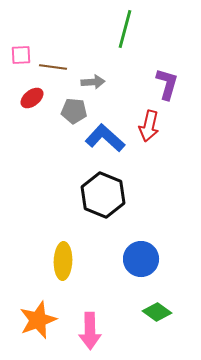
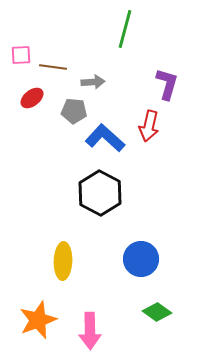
black hexagon: moved 3 px left, 2 px up; rotated 6 degrees clockwise
